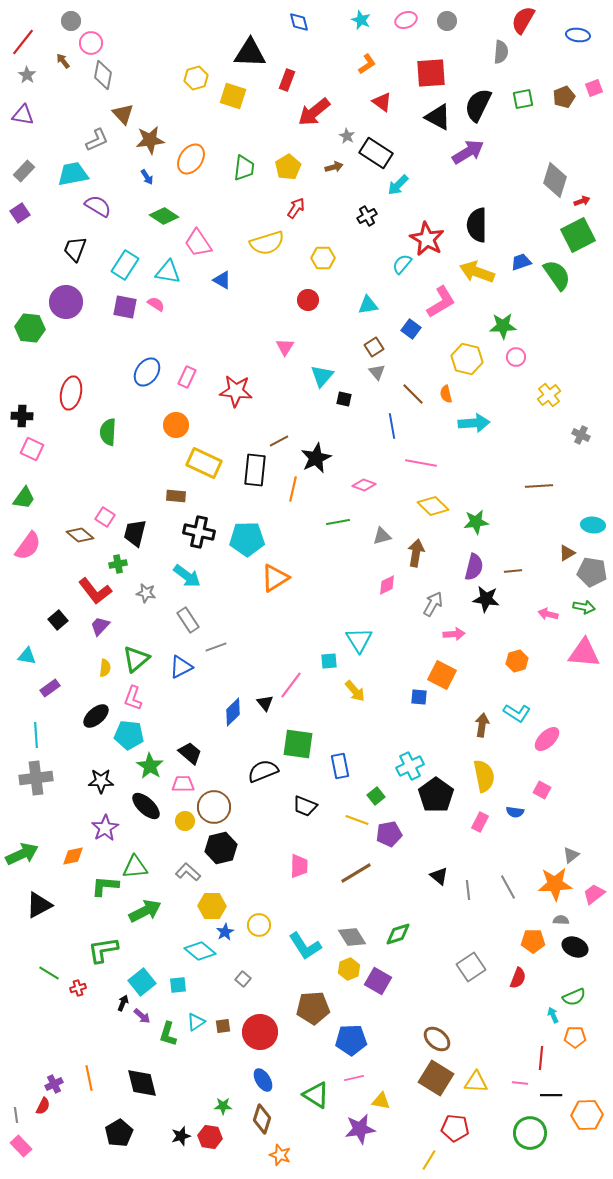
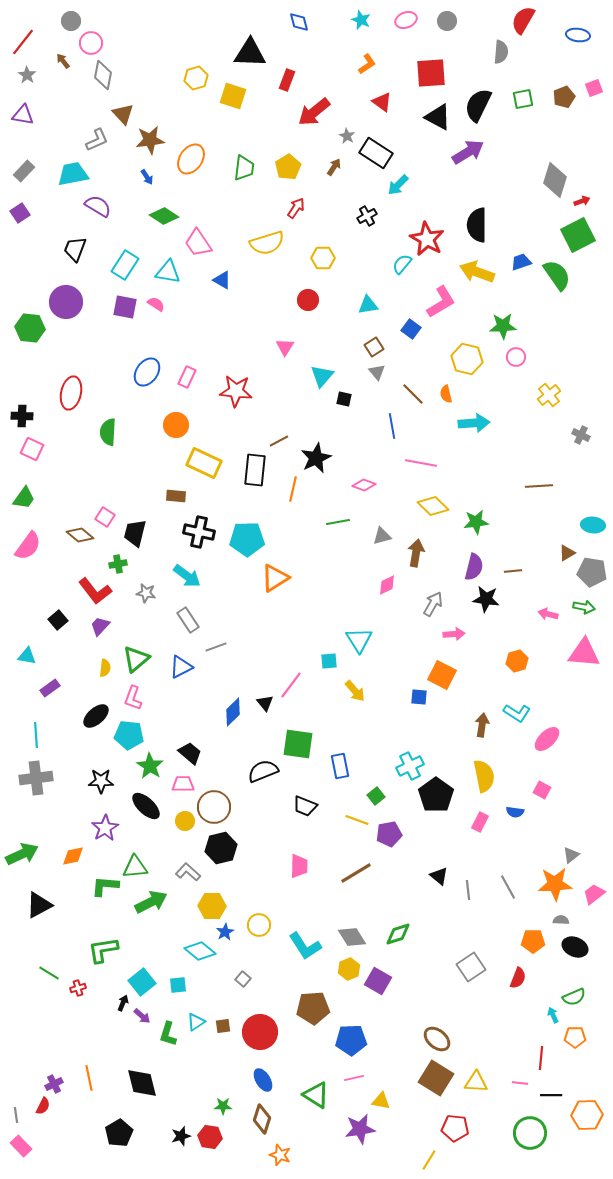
brown arrow at (334, 167): rotated 42 degrees counterclockwise
green arrow at (145, 911): moved 6 px right, 9 px up
